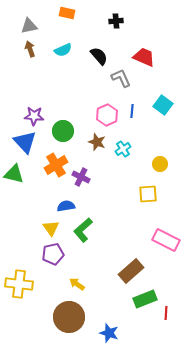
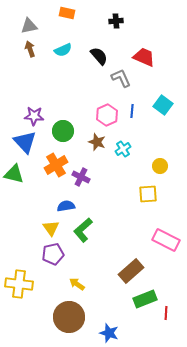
yellow circle: moved 2 px down
